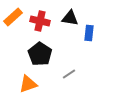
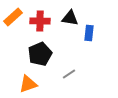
red cross: rotated 12 degrees counterclockwise
black pentagon: rotated 15 degrees clockwise
